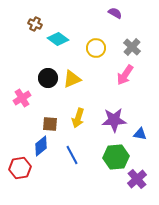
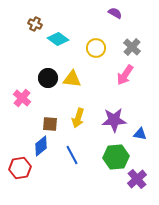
yellow triangle: rotated 30 degrees clockwise
pink cross: rotated 18 degrees counterclockwise
